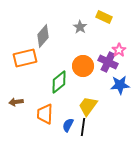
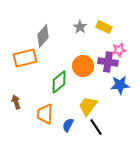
yellow rectangle: moved 10 px down
pink star: rotated 24 degrees clockwise
purple cross: rotated 18 degrees counterclockwise
brown arrow: rotated 80 degrees clockwise
black line: moved 13 px right; rotated 42 degrees counterclockwise
